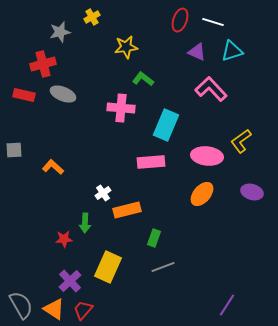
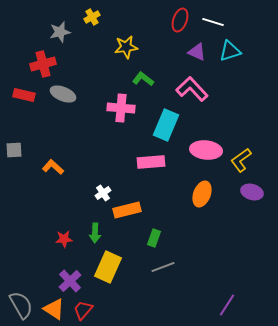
cyan triangle: moved 2 px left
pink L-shape: moved 19 px left
yellow L-shape: moved 19 px down
pink ellipse: moved 1 px left, 6 px up
orange ellipse: rotated 20 degrees counterclockwise
green arrow: moved 10 px right, 10 px down
